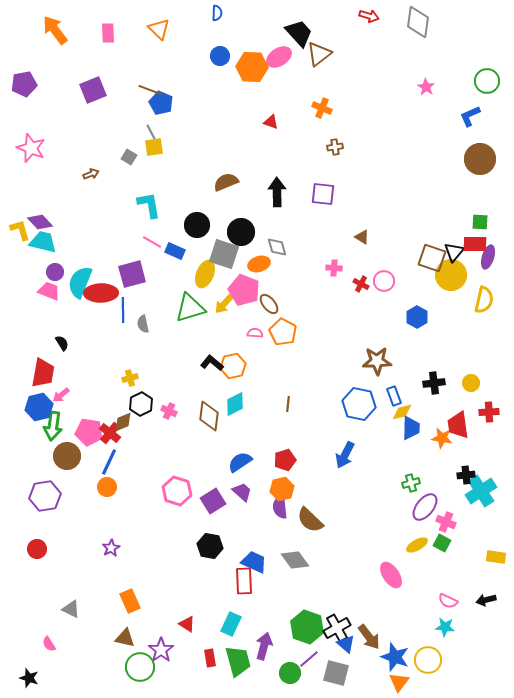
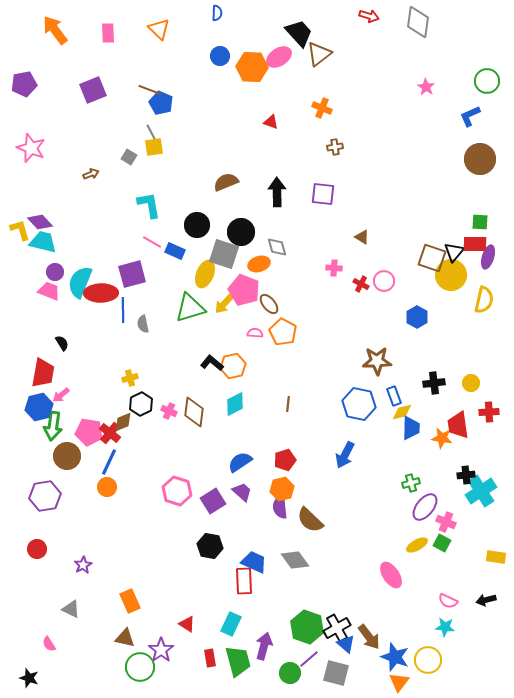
brown diamond at (209, 416): moved 15 px left, 4 px up
purple star at (111, 548): moved 28 px left, 17 px down
